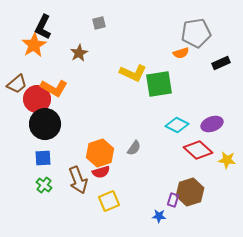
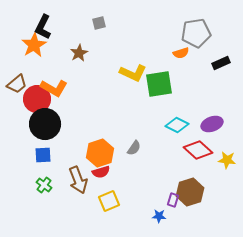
blue square: moved 3 px up
